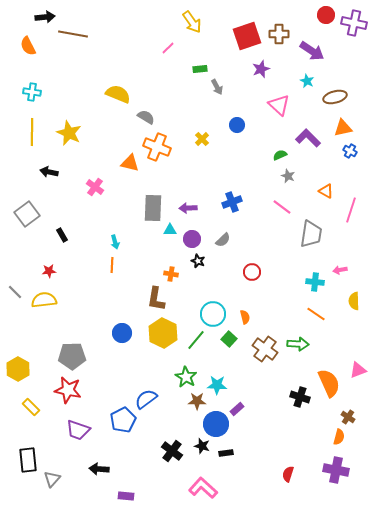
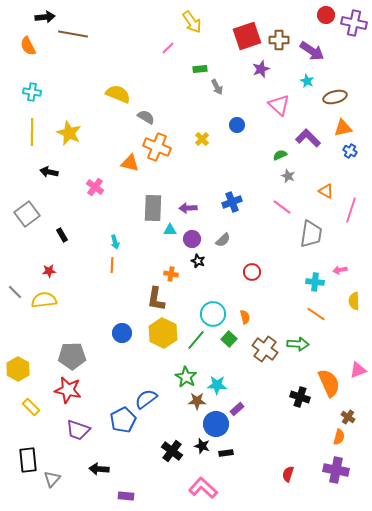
brown cross at (279, 34): moved 6 px down
